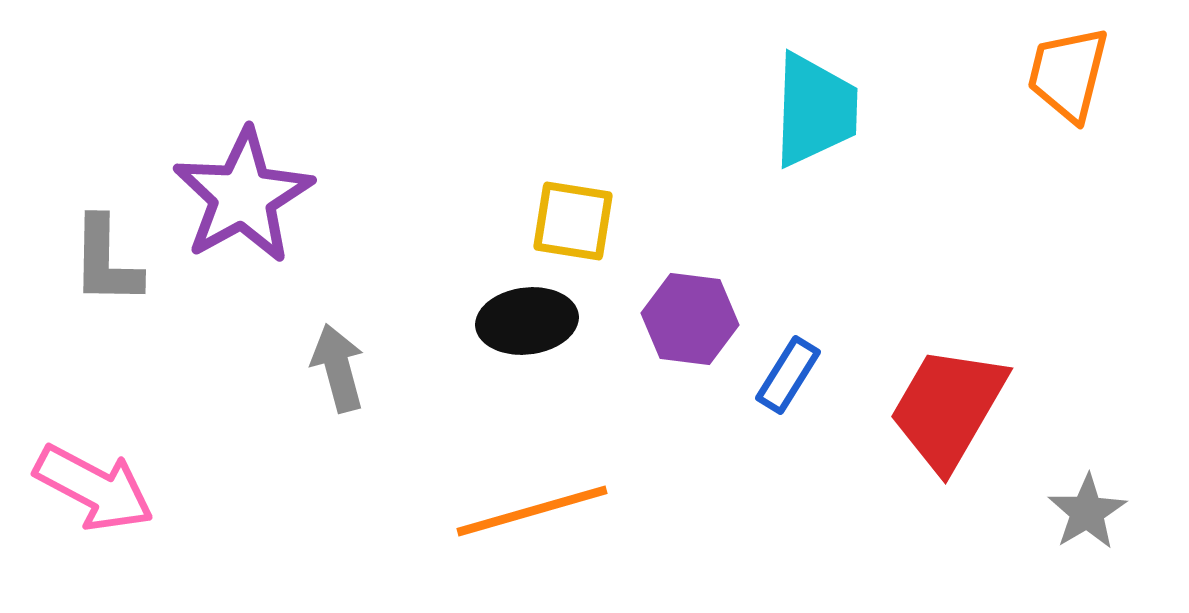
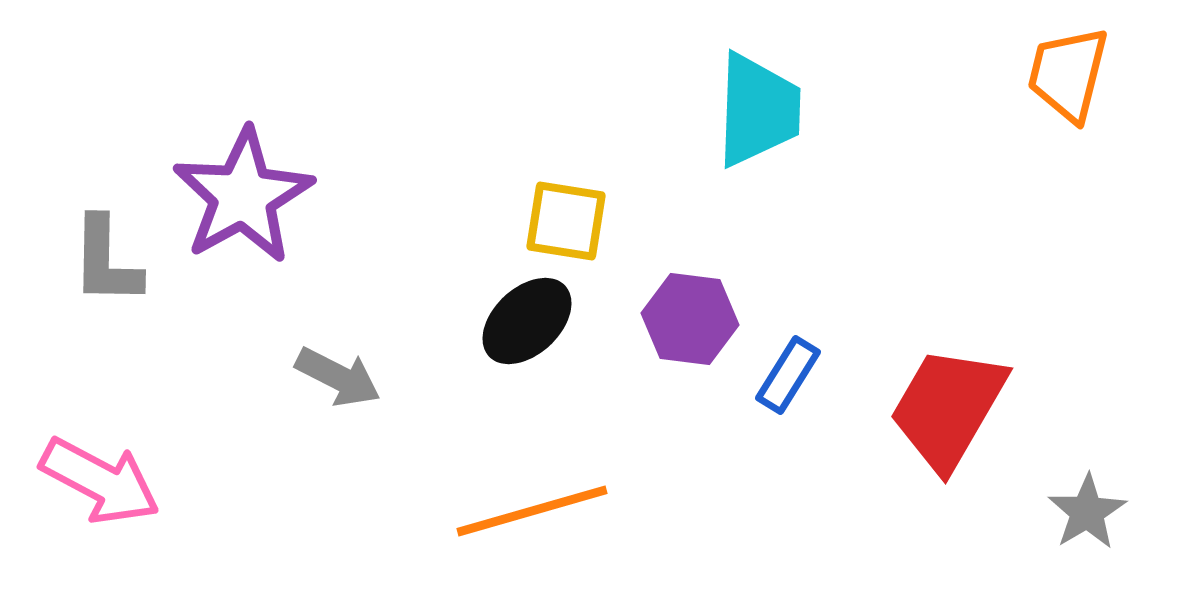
cyan trapezoid: moved 57 px left
yellow square: moved 7 px left
black ellipse: rotated 36 degrees counterclockwise
gray arrow: moved 9 px down; rotated 132 degrees clockwise
pink arrow: moved 6 px right, 7 px up
